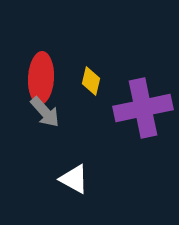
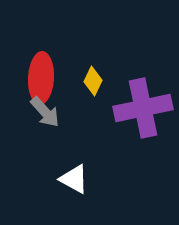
yellow diamond: moved 2 px right; rotated 12 degrees clockwise
